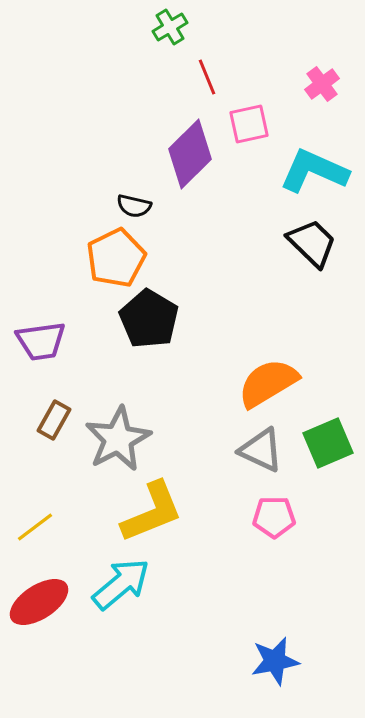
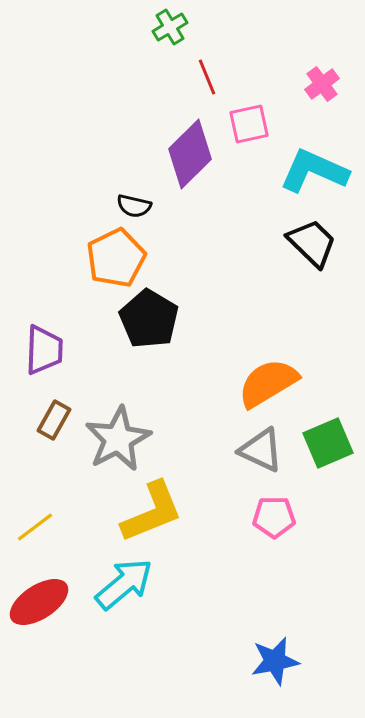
purple trapezoid: moved 3 px right, 9 px down; rotated 80 degrees counterclockwise
cyan arrow: moved 3 px right
